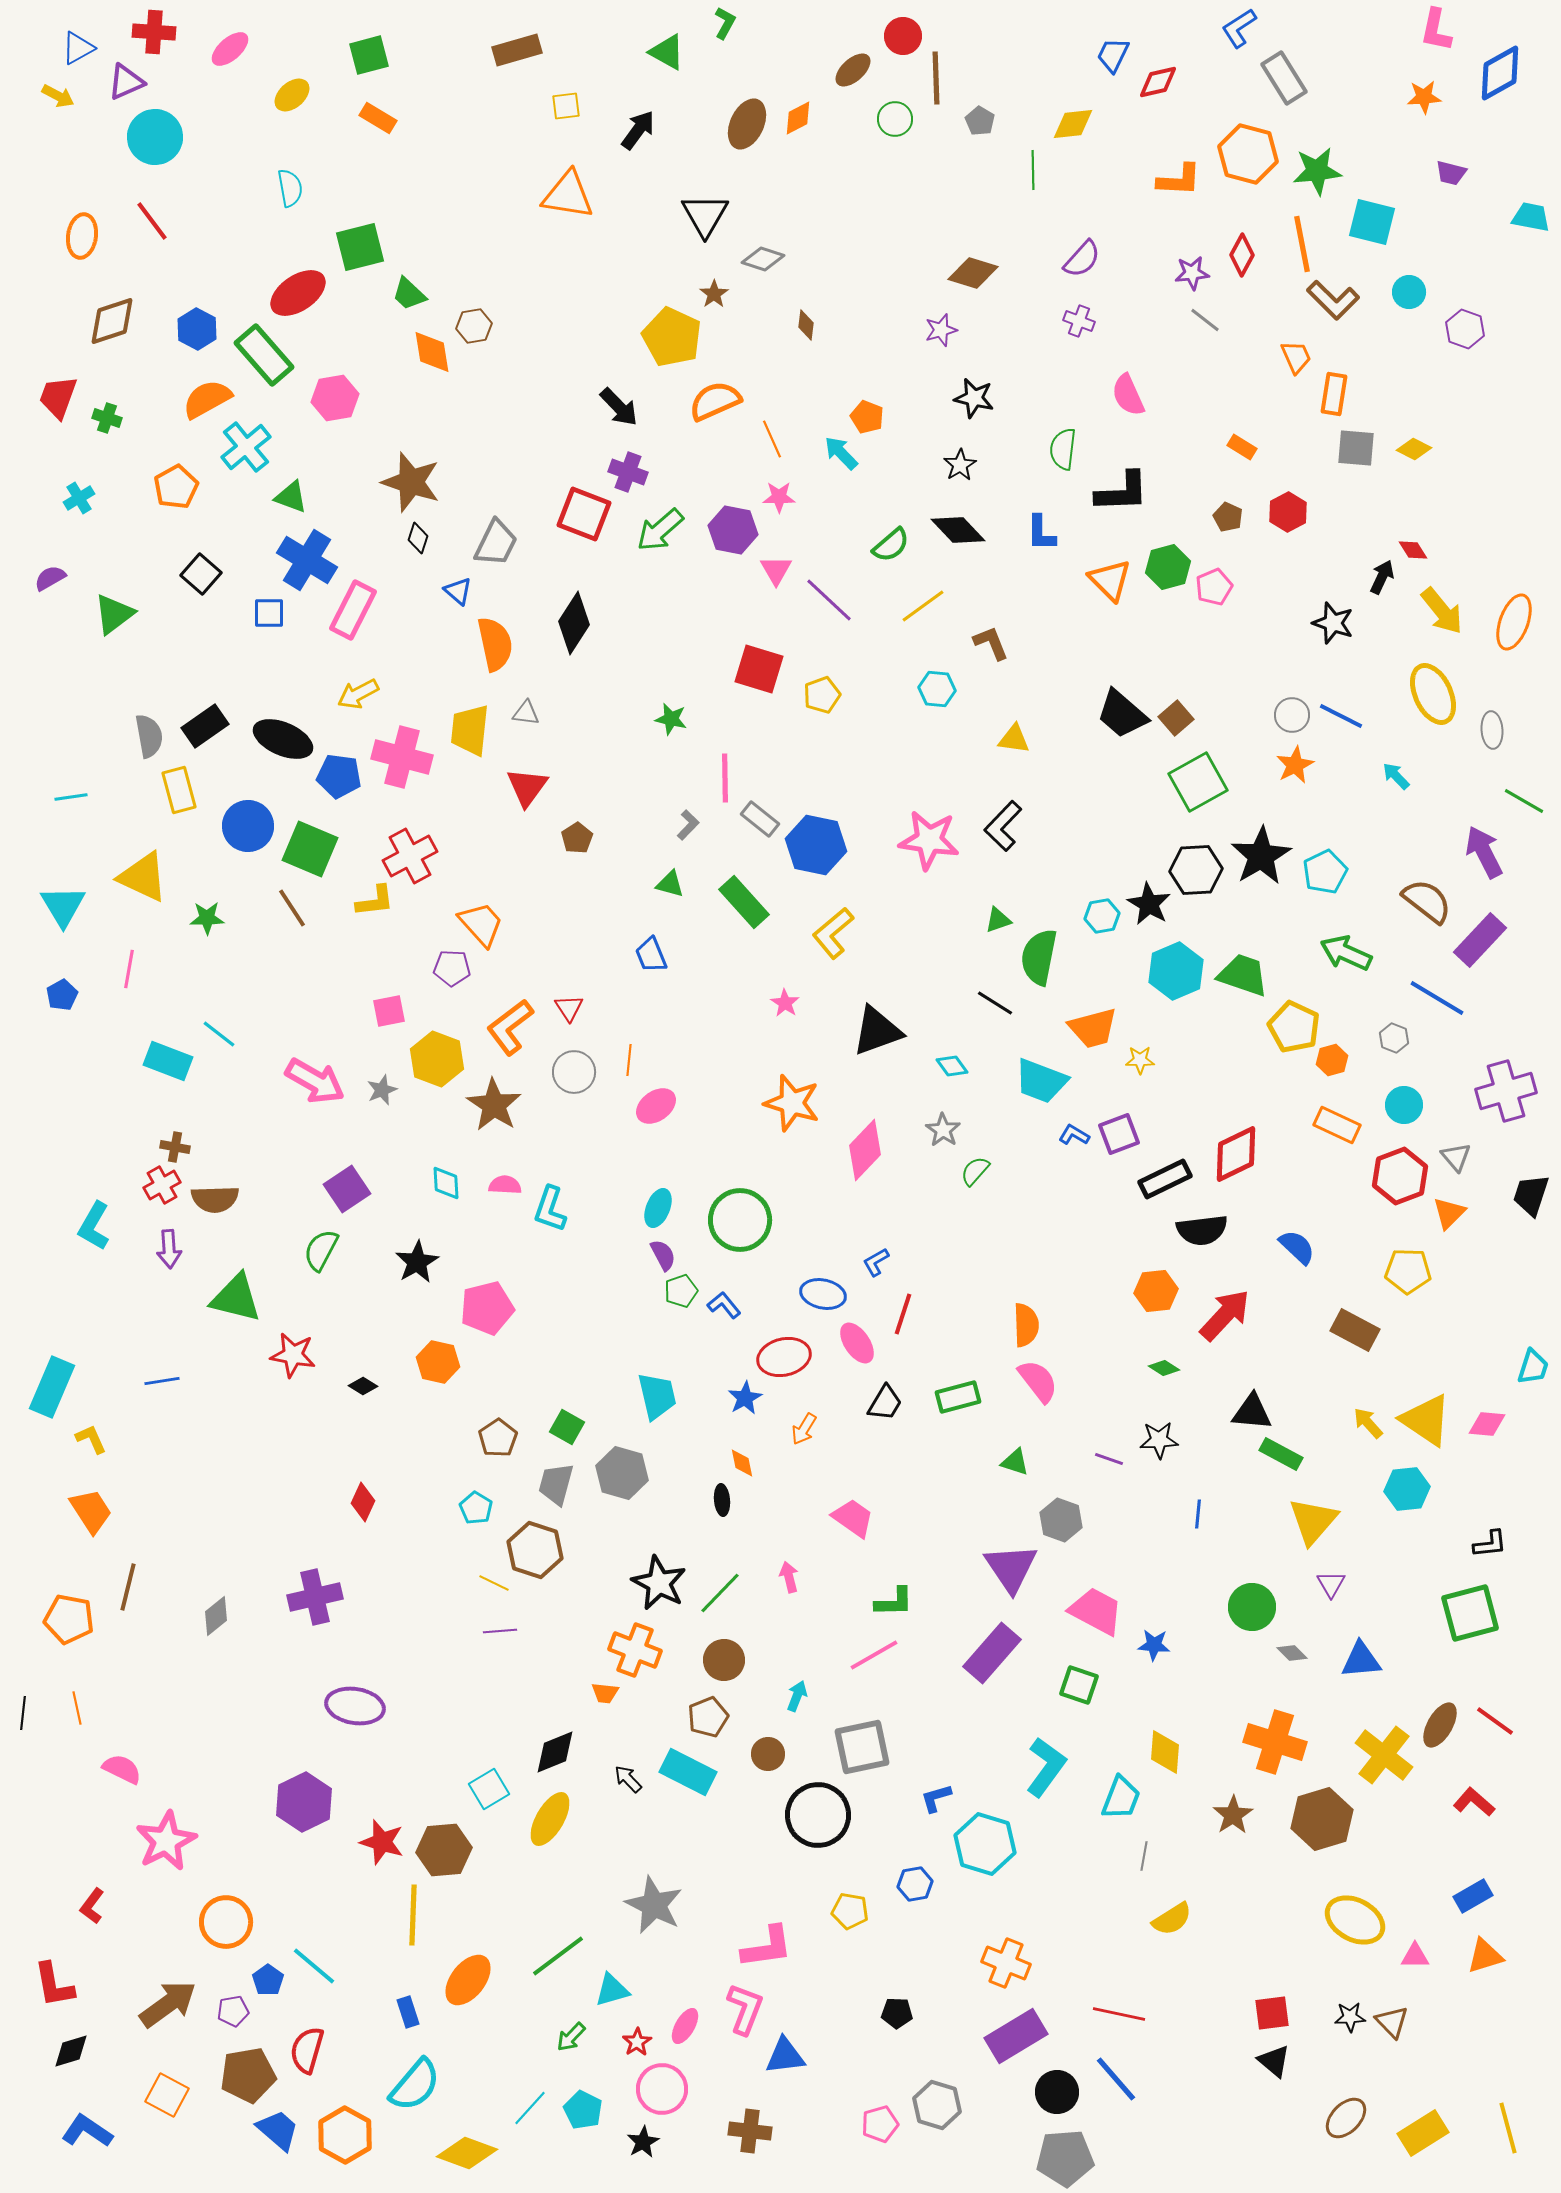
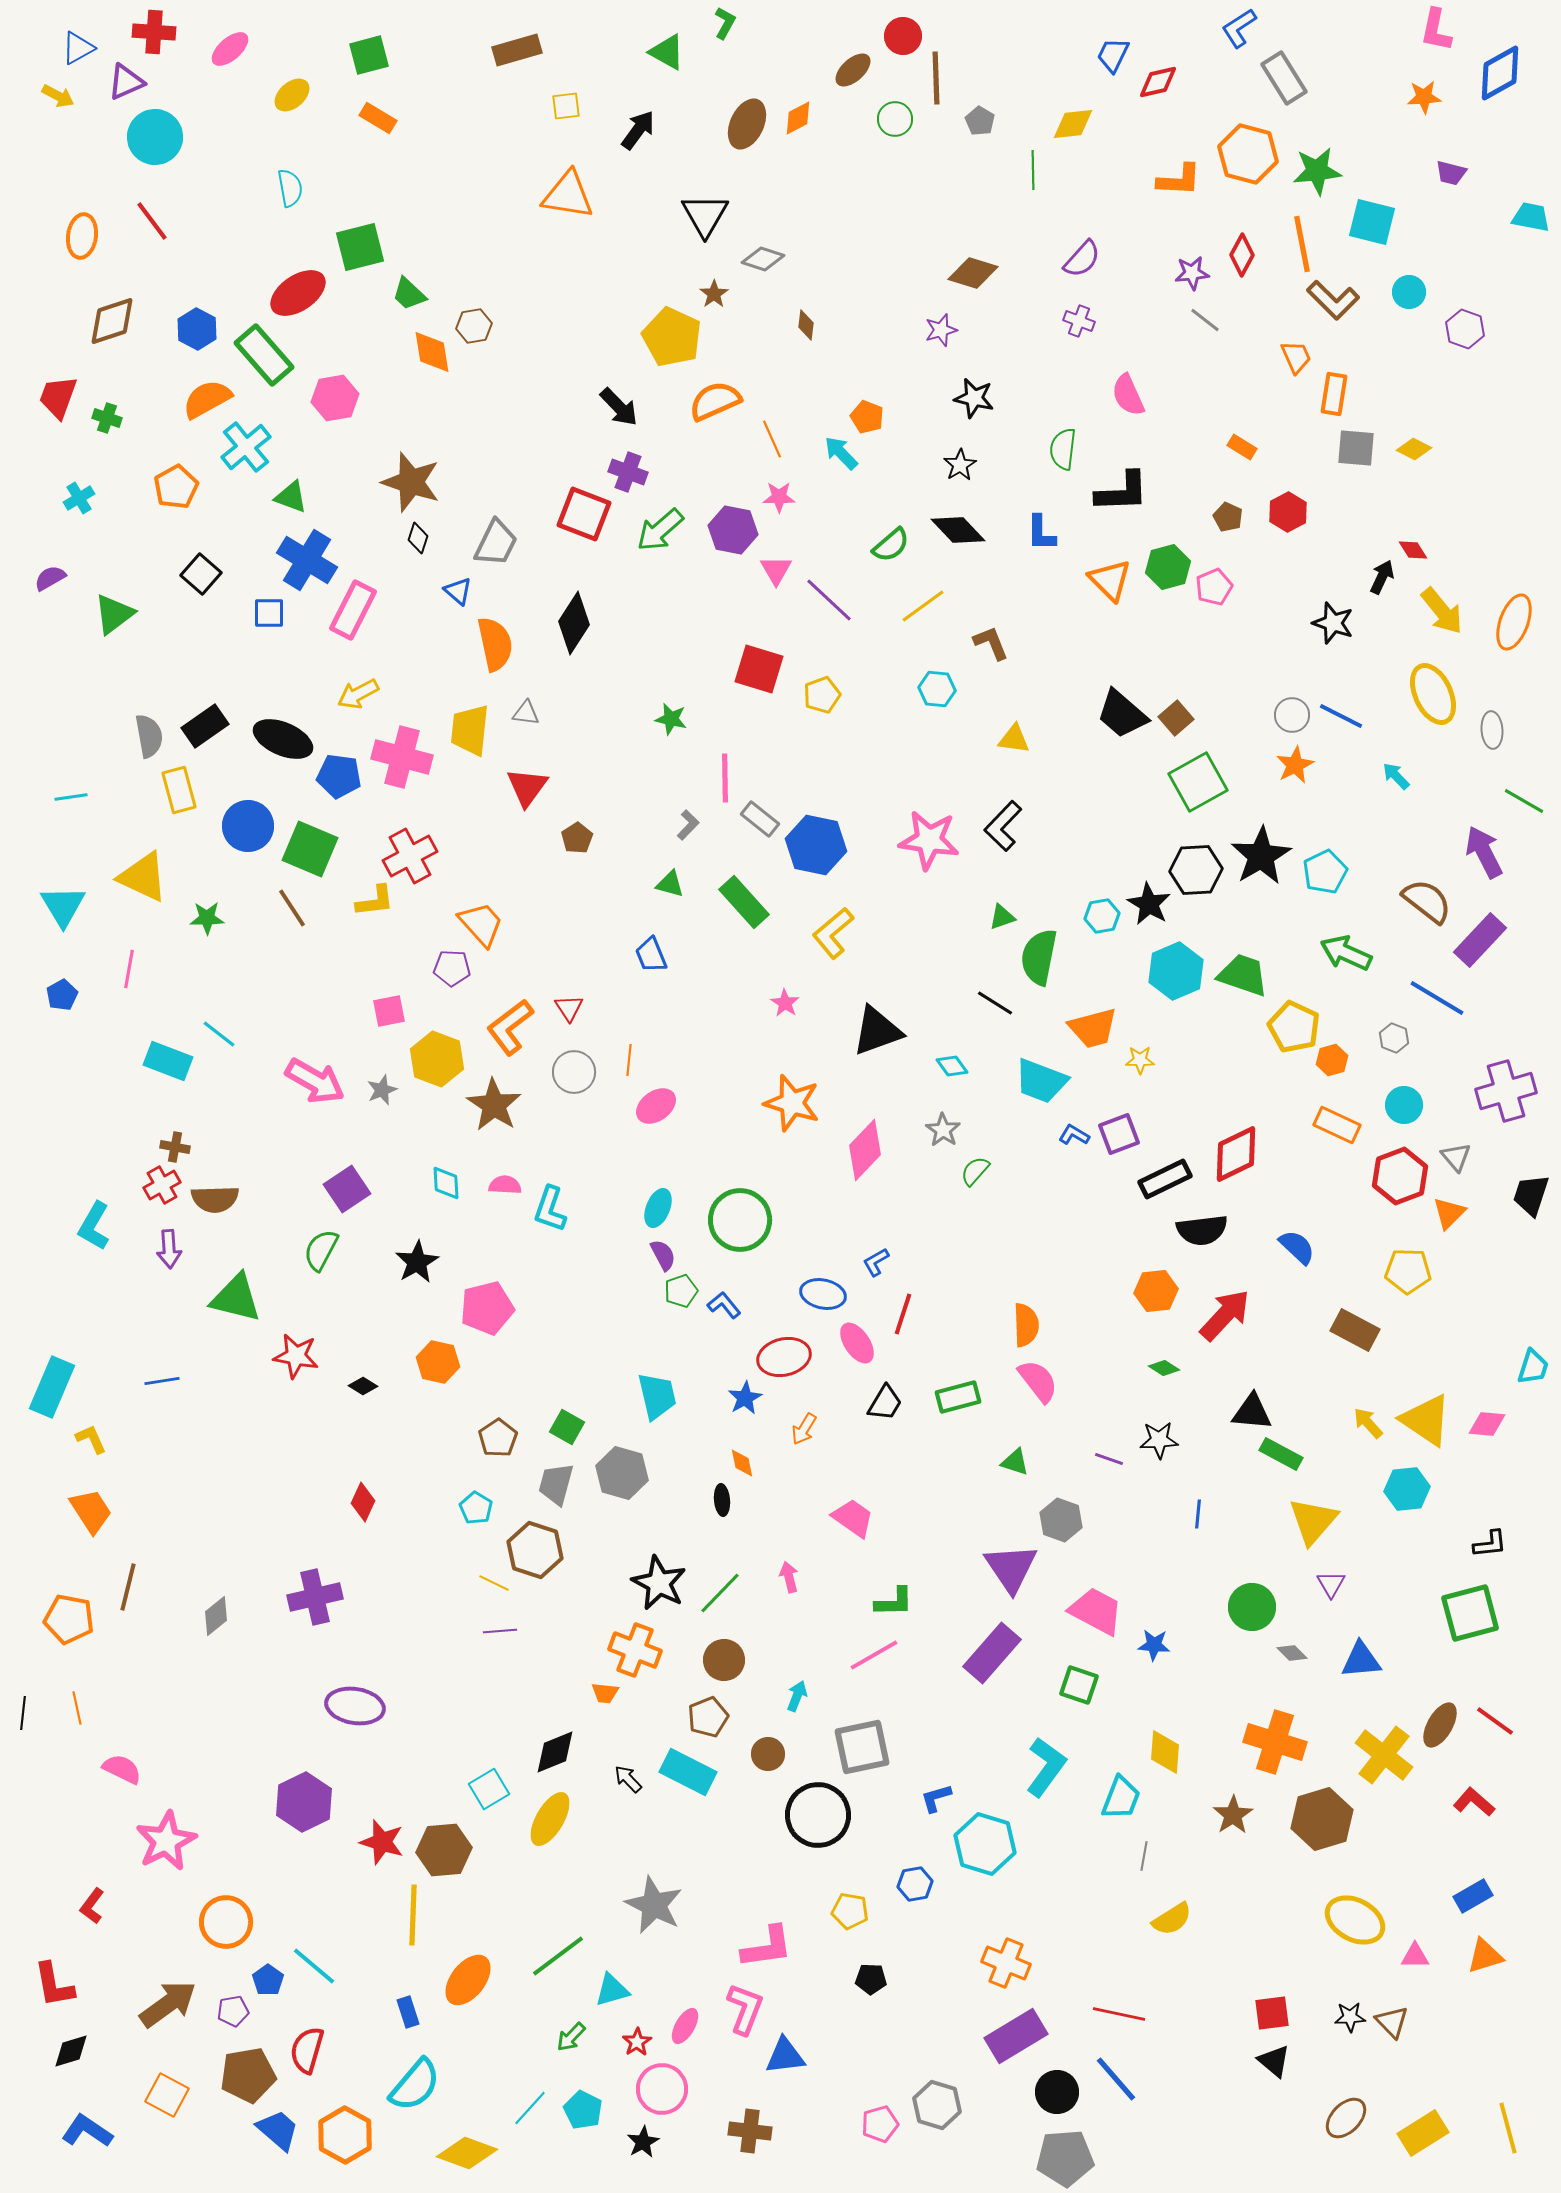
green triangle at (998, 920): moved 4 px right, 3 px up
red star at (293, 1355): moved 3 px right, 1 px down
black pentagon at (897, 2013): moved 26 px left, 34 px up
